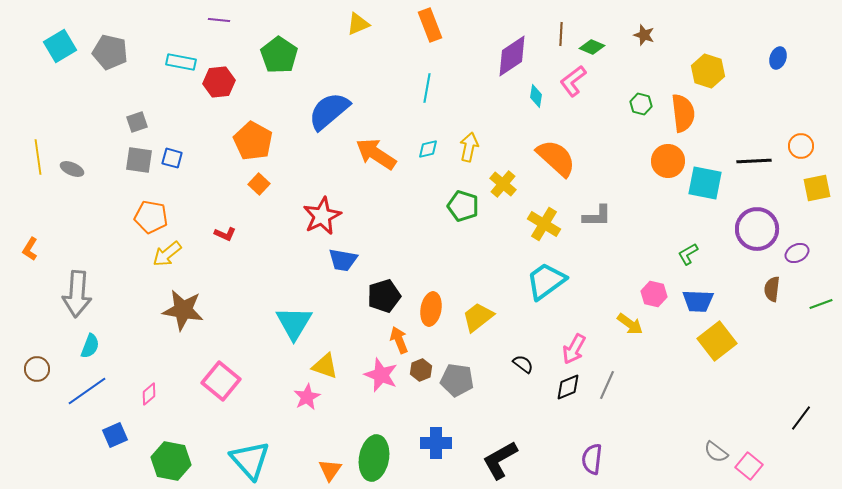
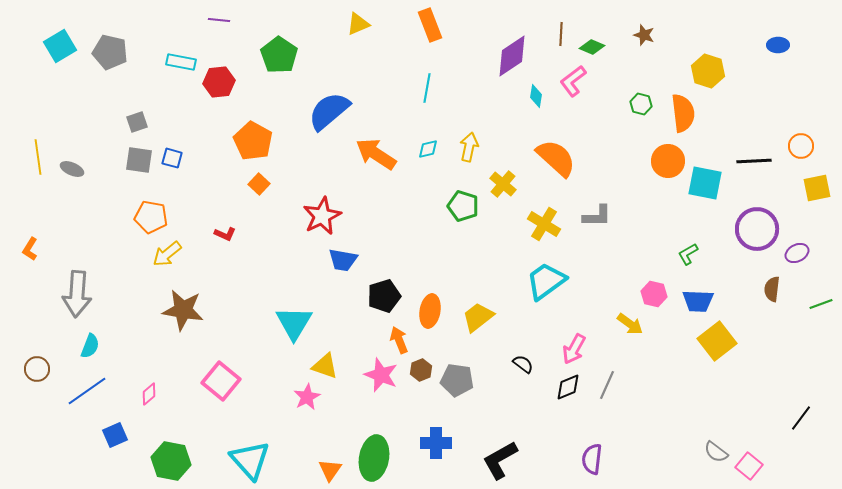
blue ellipse at (778, 58): moved 13 px up; rotated 70 degrees clockwise
orange ellipse at (431, 309): moved 1 px left, 2 px down
